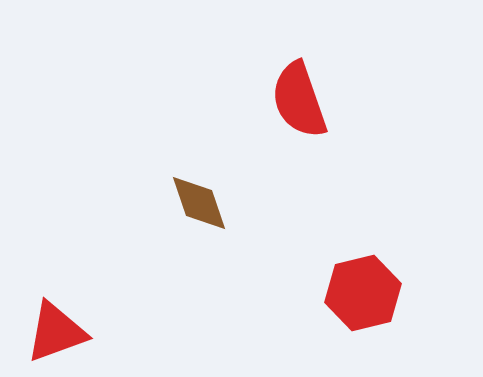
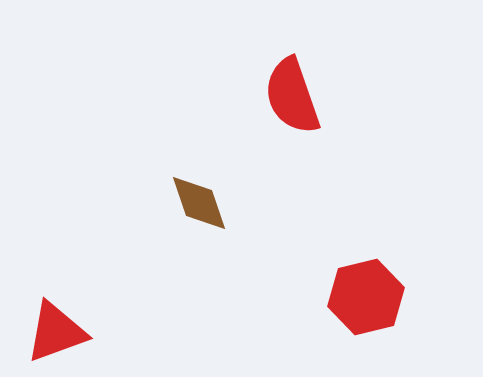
red semicircle: moved 7 px left, 4 px up
red hexagon: moved 3 px right, 4 px down
